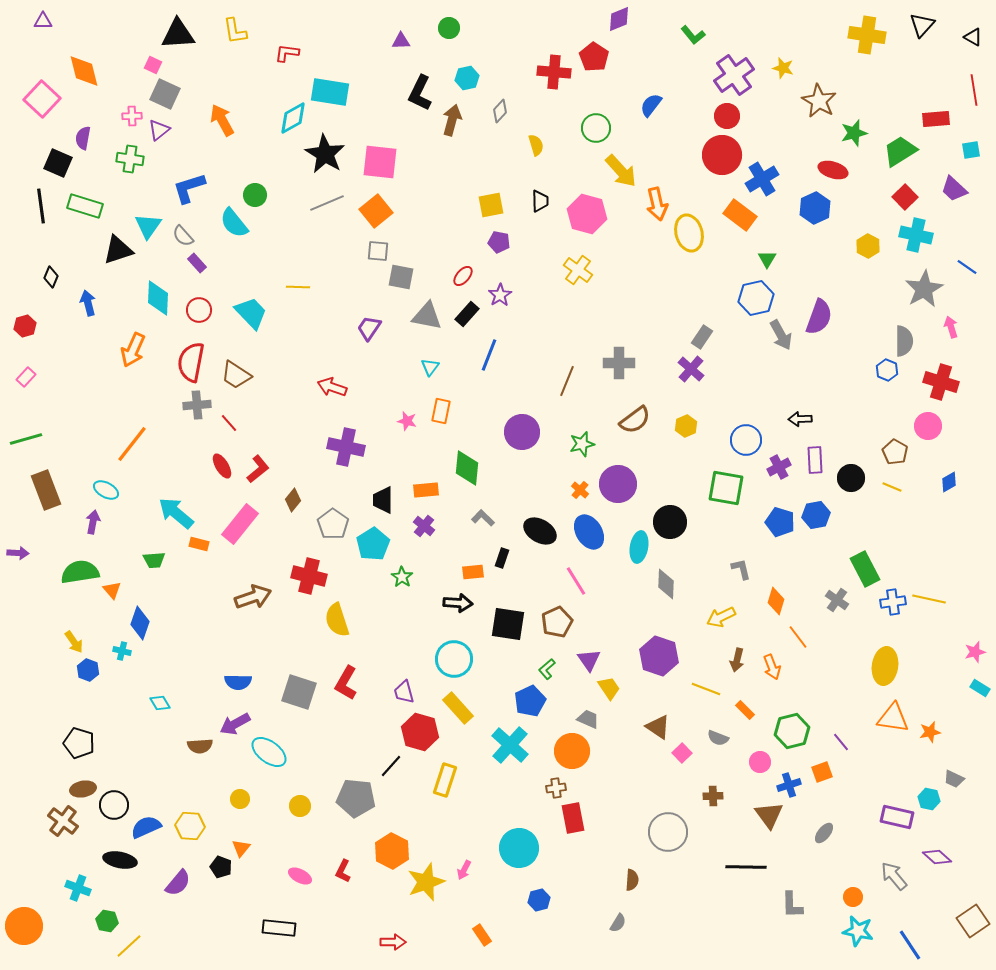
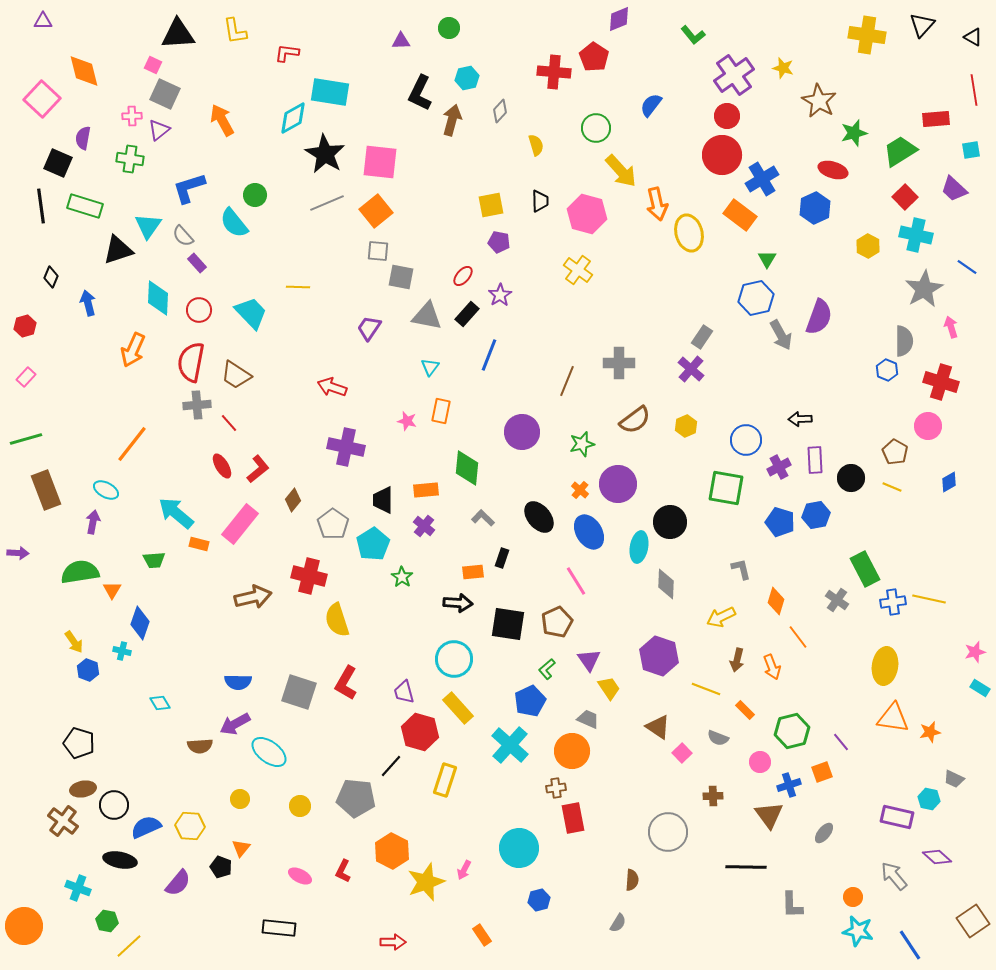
black ellipse at (540, 531): moved 1 px left, 14 px up; rotated 20 degrees clockwise
orange triangle at (112, 590): rotated 12 degrees clockwise
brown arrow at (253, 597): rotated 6 degrees clockwise
